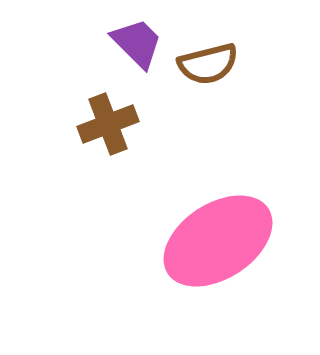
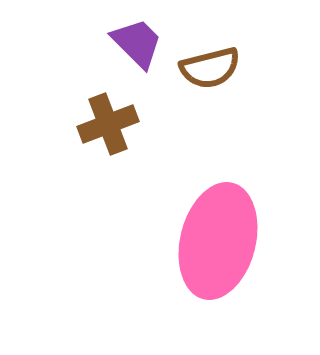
brown semicircle: moved 2 px right, 4 px down
pink ellipse: rotated 43 degrees counterclockwise
